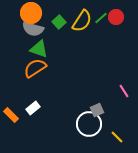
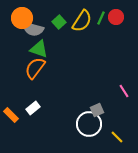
orange circle: moved 9 px left, 5 px down
green line: rotated 24 degrees counterclockwise
orange semicircle: rotated 20 degrees counterclockwise
